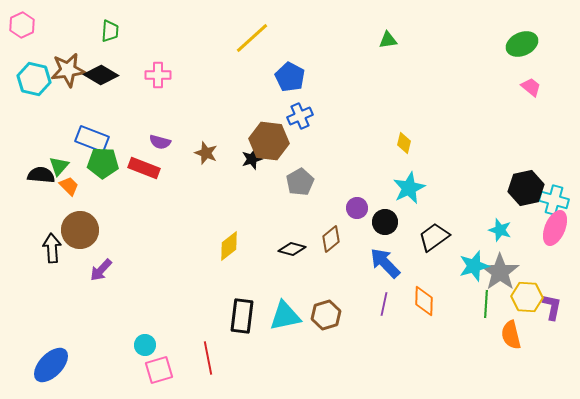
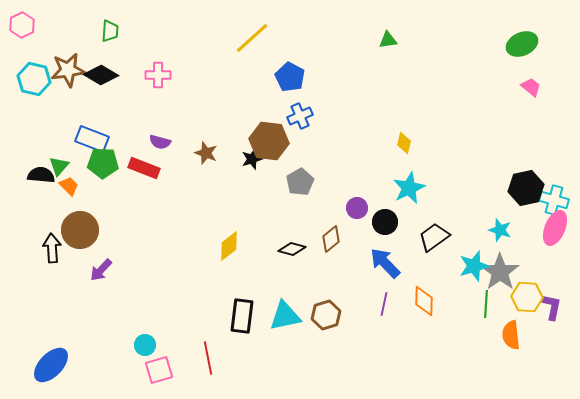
orange semicircle at (511, 335): rotated 8 degrees clockwise
